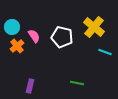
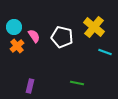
cyan circle: moved 2 px right
